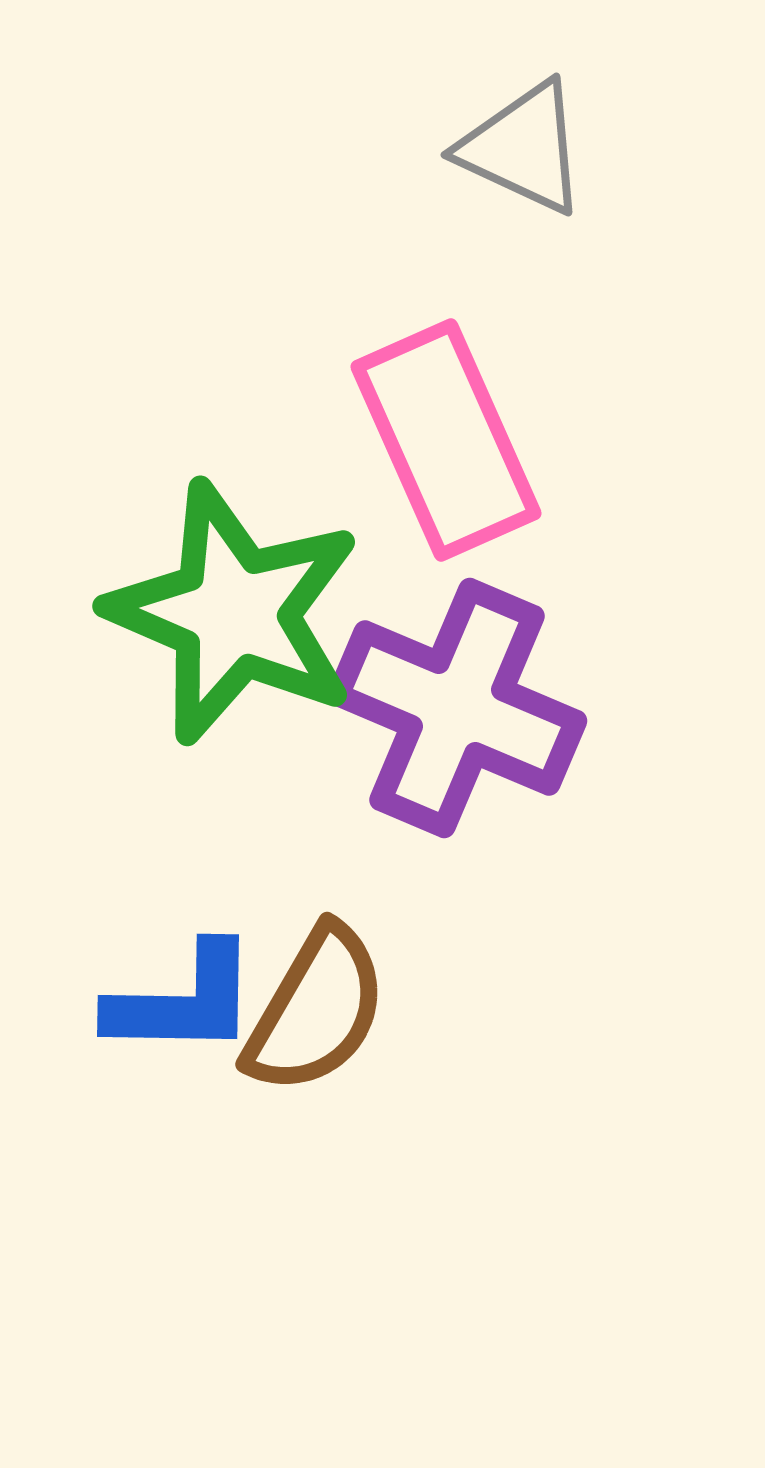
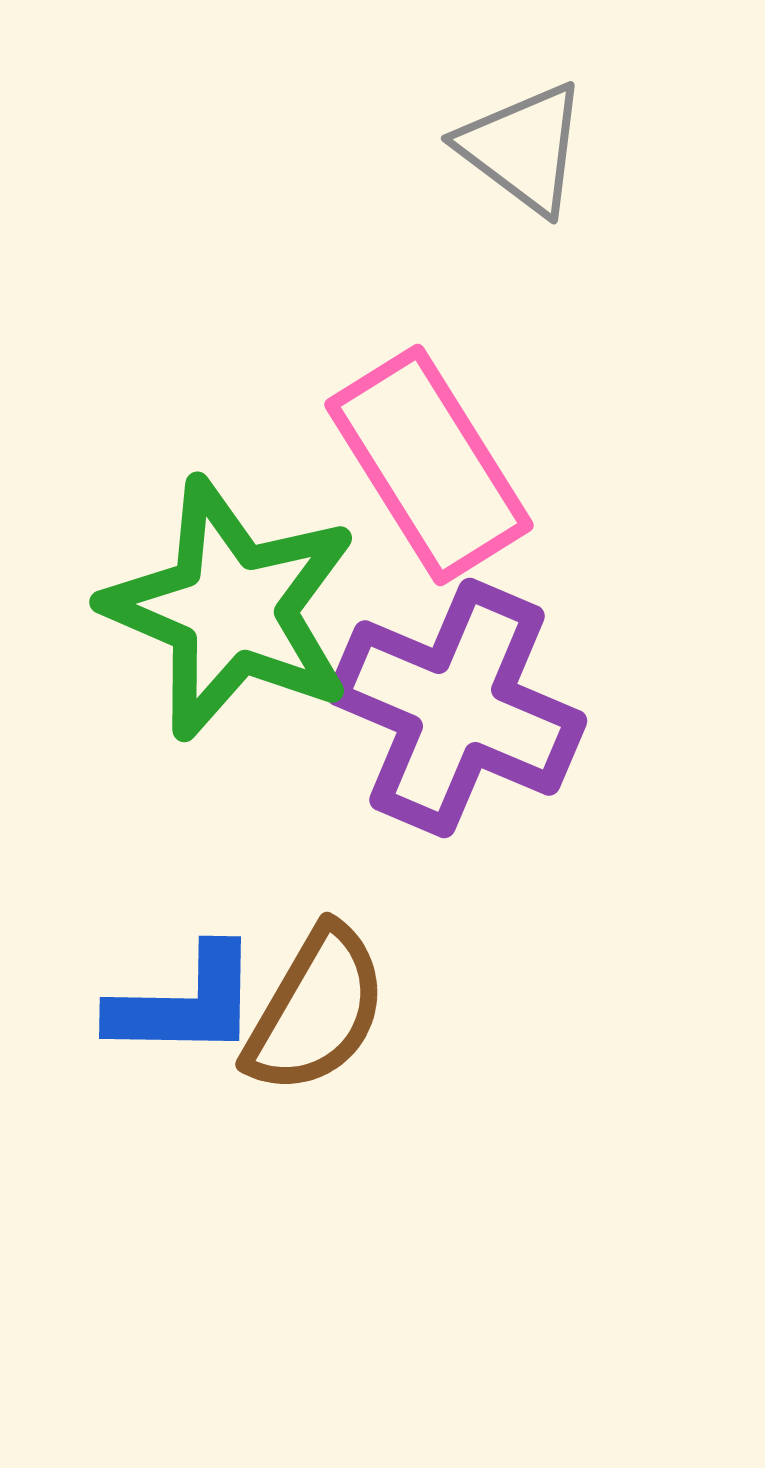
gray triangle: rotated 12 degrees clockwise
pink rectangle: moved 17 px left, 25 px down; rotated 8 degrees counterclockwise
green star: moved 3 px left, 4 px up
blue L-shape: moved 2 px right, 2 px down
